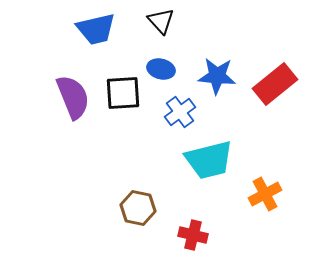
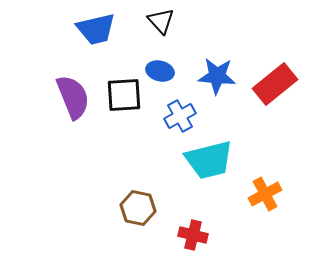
blue ellipse: moved 1 px left, 2 px down
black square: moved 1 px right, 2 px down
blue cross: moved 4 px down; rotated 8 degrees clockwise
